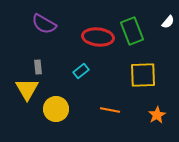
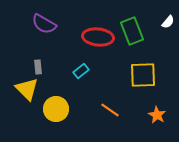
yellow triangle: rotated 15 degrees counterclockwise
orange line: rotated 24 degrees clockwise
orange star: rotated 12 degrees counterclockwise
